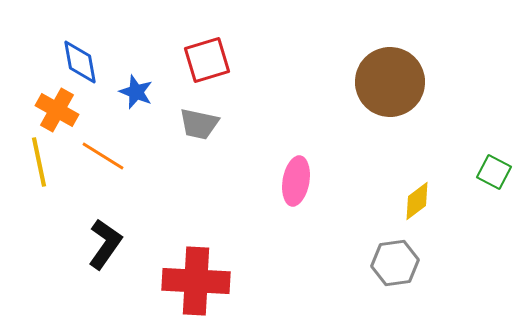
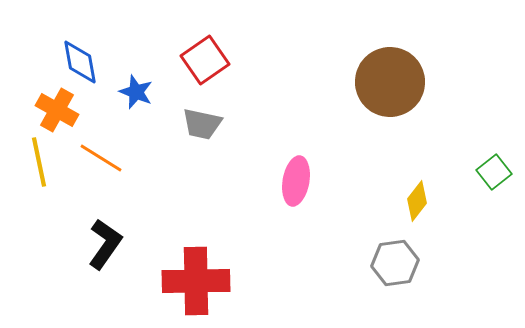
red square: moved 2 px left; rotated 18 degrees counterclockwise
gray trapezoid: moved 3 px right
orange line: moved 2 px left, 2 px down
green square: rotated 24 degrees clockwise
yellow diamond: rotated 15 degrees counterclockwise
red cross: rotated 4 degrees counterclockwise
